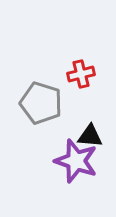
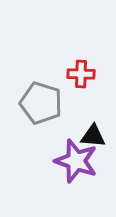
red cross: rotated 16 degrees clockwise
black triangle: moved 3 px right
